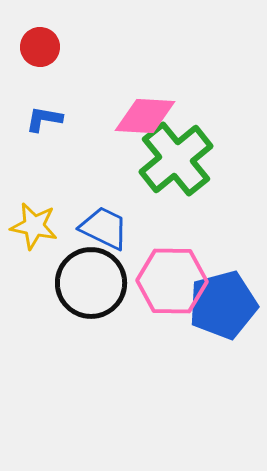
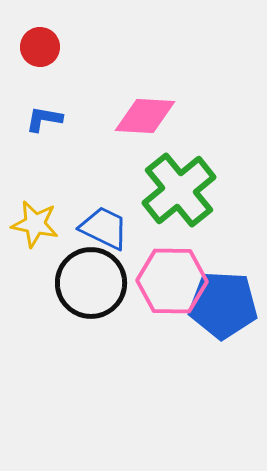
green cross: moved 3 px right, 31 px down
yellow star: moved 1 px right, 2 px up
blue pentagon: rotated 18 degrees clockwise
